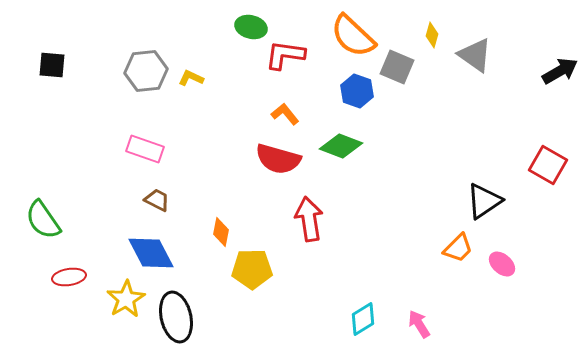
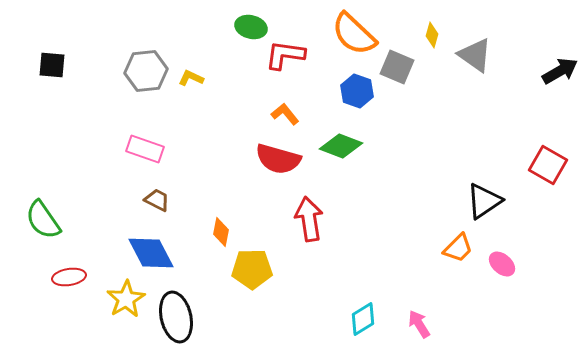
orange semicircle: moved 1 px right, 2 px up
